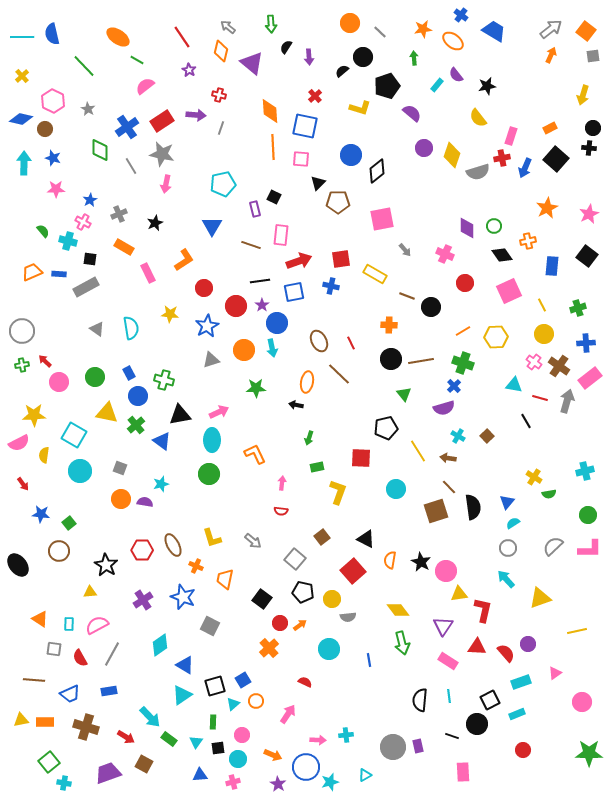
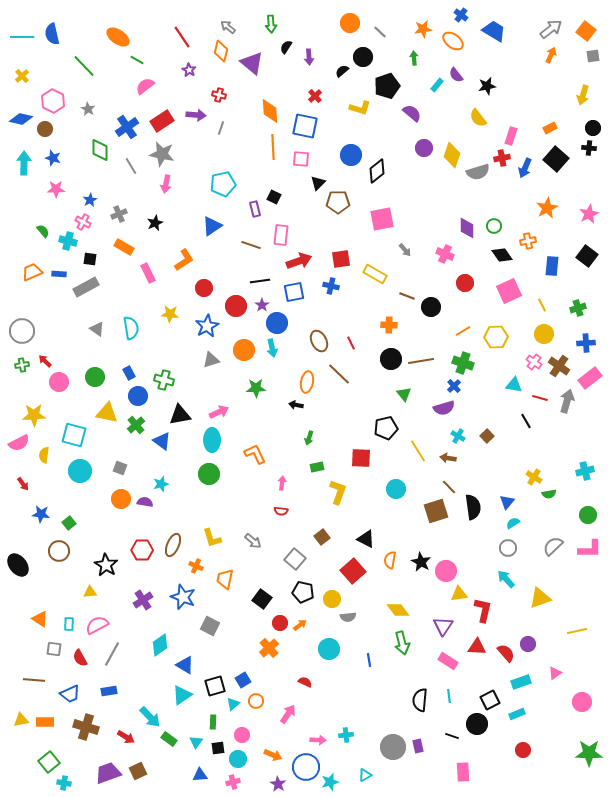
blue triangle at (212, 226): rotated 25 degrees clockwise
cyan square at (74, 435): rotated 15 degrees counterclockwise
brown ellipse at (173, 545): rotated 50 degrees clockwise
brown square at (144, 764): moved 6 px left, 7 px down; rotated 36 degrees clockwise
